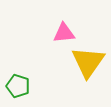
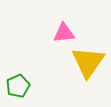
green pentagon: rotated 30 degrees clockwise
